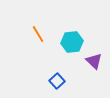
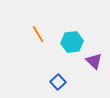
blue square: moved 1 px right, 1 px down
